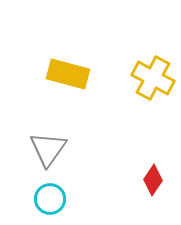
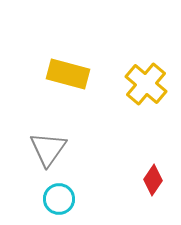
yellow cross: moved 7 px left, 6 px down; rotated 12 degrees clockwise
cyan circle: moved 9 px right
